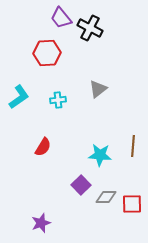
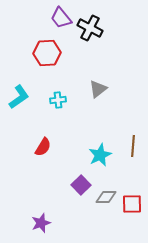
cyan star: rotated 30 degrees counterclockwise
